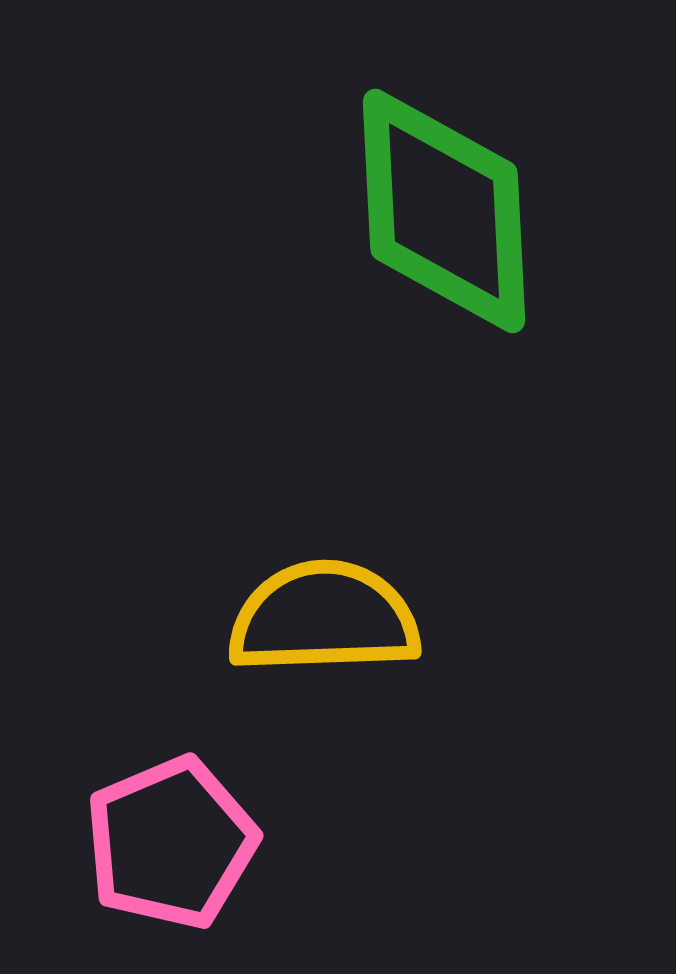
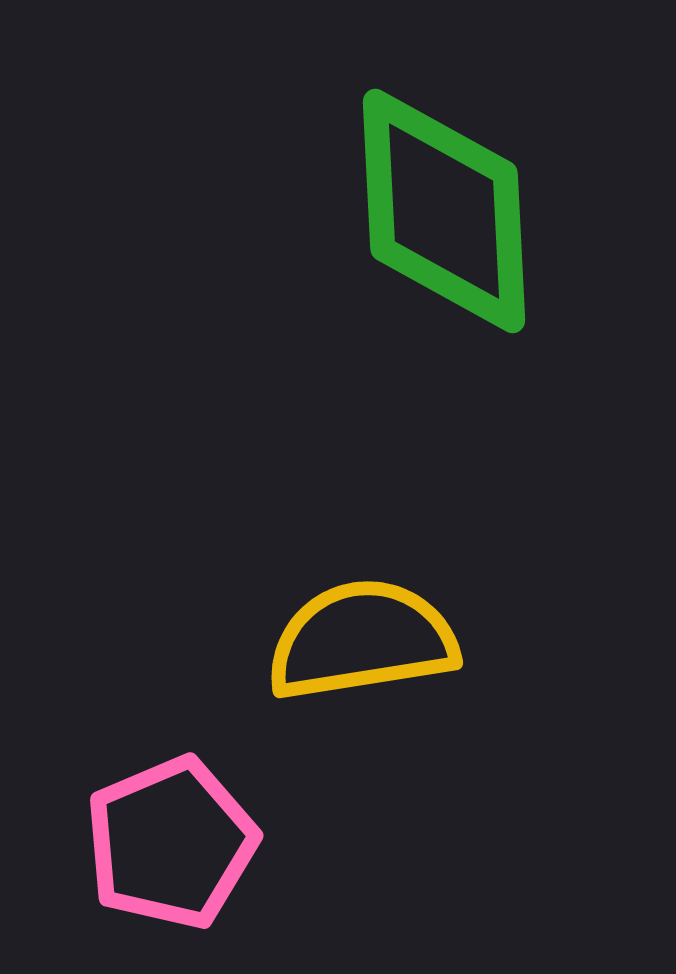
yellow semicircle: moved 38 px right, 22 px down; rotated 7 degrees counterclockwise
